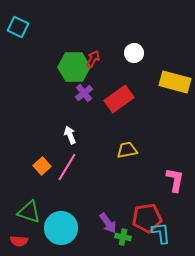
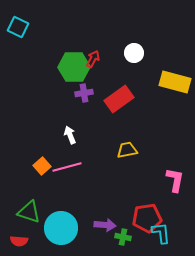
purple cross: rotated 30 degrees clockwise
pink line: rotated 44 degrees clockwise
purple arrow: moved 3 px left, 2 px down; rotated 50 degrees counterclockwise
